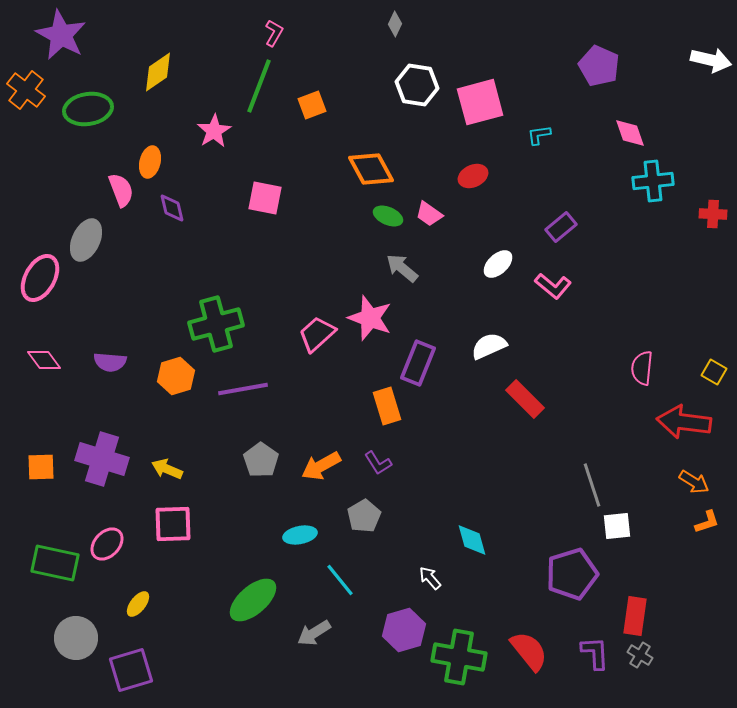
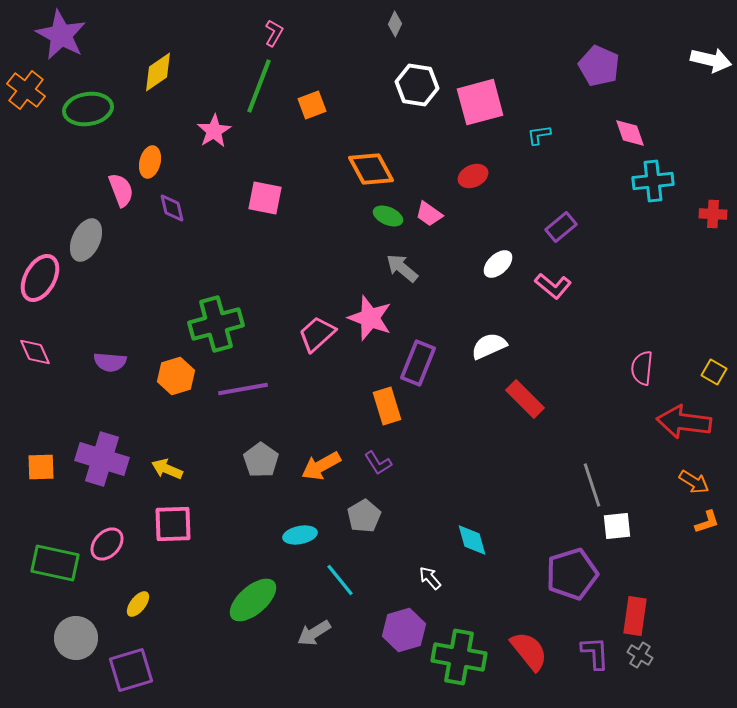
pink diamond at (44, 360): moved 9 px left, 8 px up; rotated 12 degrees clockwise
